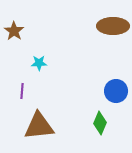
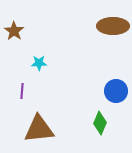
brown triangle: moved 3 px down
